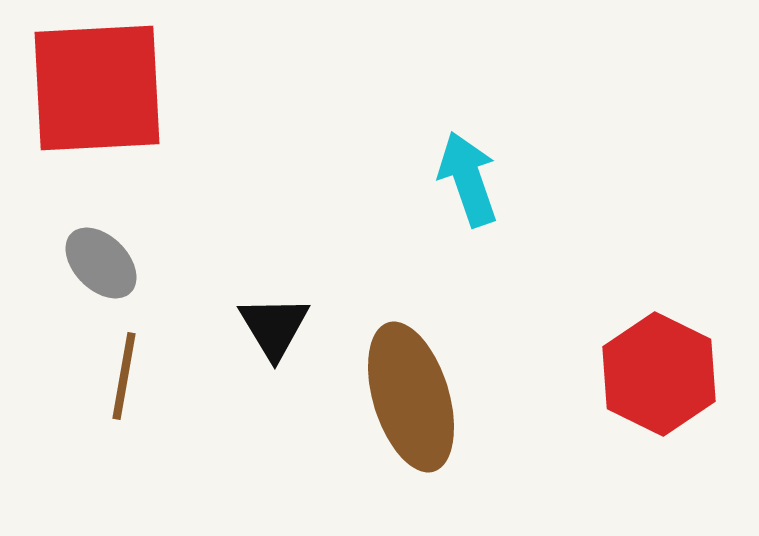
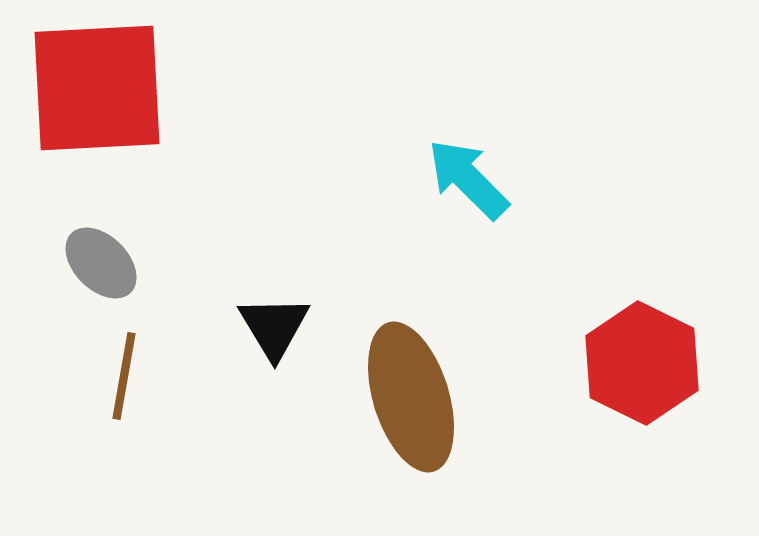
cyan arrow: rotated 26 degrees counterclockwise
red hexagon: moved 17 px left, 11 px up
